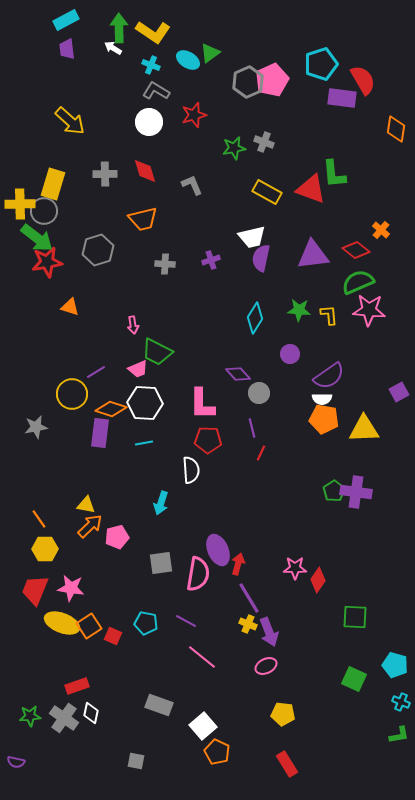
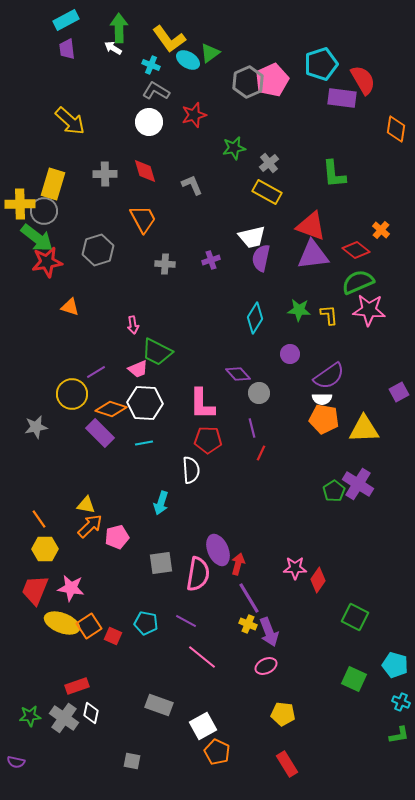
yellow L-shape at (153, 32): moved 16 px right, 7 px down; rotated 20 degrees clockwise
gray cross at (264, 142): moved 5 px right, 21 px down; rotated 30 degrees clockwise
red triangle at (311, 189): moved 37 px down
orange trapezoid at (143, 219): rotated 104 degrees counterclockwise
purple rectangle at (100, 433): rotated 52 degrees counterclockwise
purple cross at (356, 492): moved 2 px right, 8 px up; rotated 24 degrees clockwise
green square at (355, 617): rotated 24 degrees clockwise
white square at (203, 726): rotated 12 degrees clockwise
gray square at (136, 761): moved 4 px left
